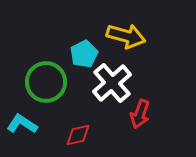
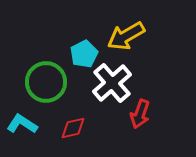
yellow arrow: rotated 135 degrees clockwise
red diamond: moved 5 px left, 7 px up
